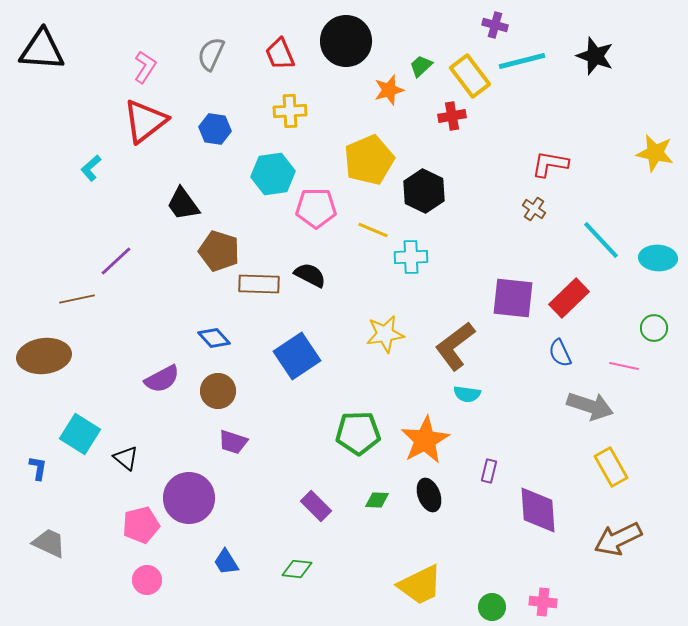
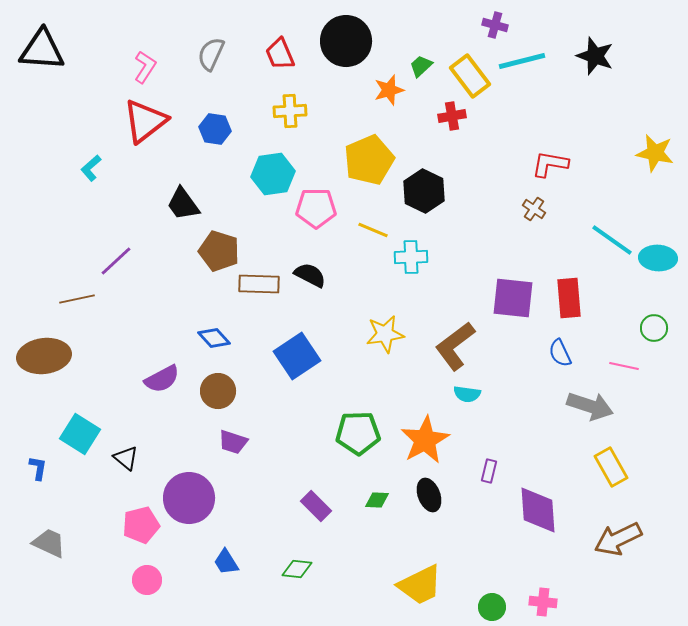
cyan line at (601, 240): moved 11 px right; rotated 12 degrees counterclockwise
red rectangle at (569, 298): rotated 51 degrees counterclockwise
